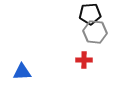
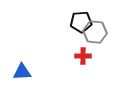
black pentagon: moved 9 px left, 8 px down
red cross: moved 1 px left, 4 px up
